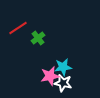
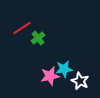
red line: moved 4 px right
cyan star: moved 1 px right, 2 px down
white star: moved 17 px right, 2 px up; rotated 12 degrees clockwise
